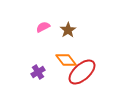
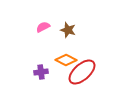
brown star: rotated 21 degrees counterclockwise
orange diamond: rotated 25 degrees counterclockwise
purple cross: moved 3 px right; rotated 24 degrees clockwise
